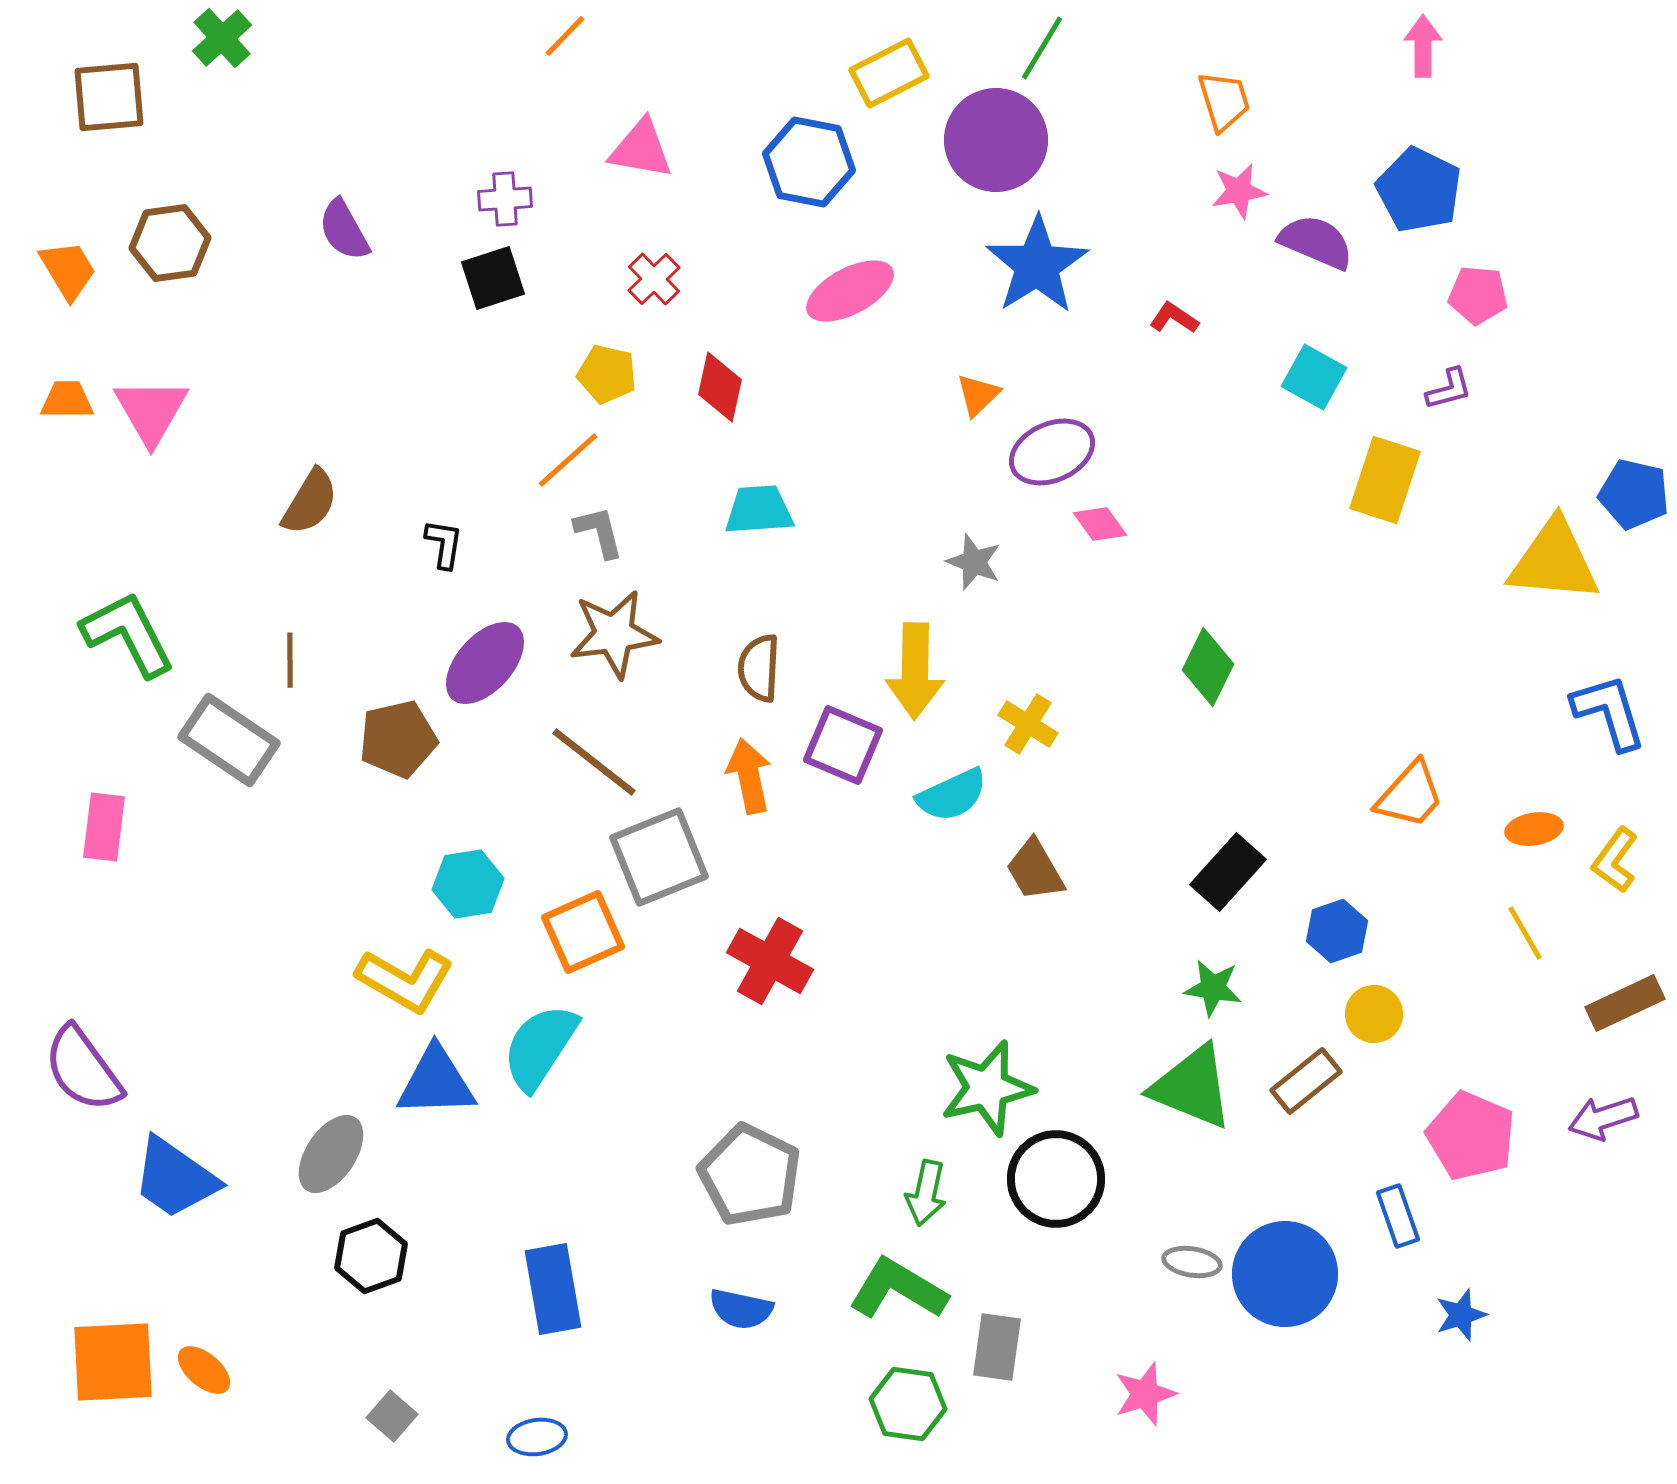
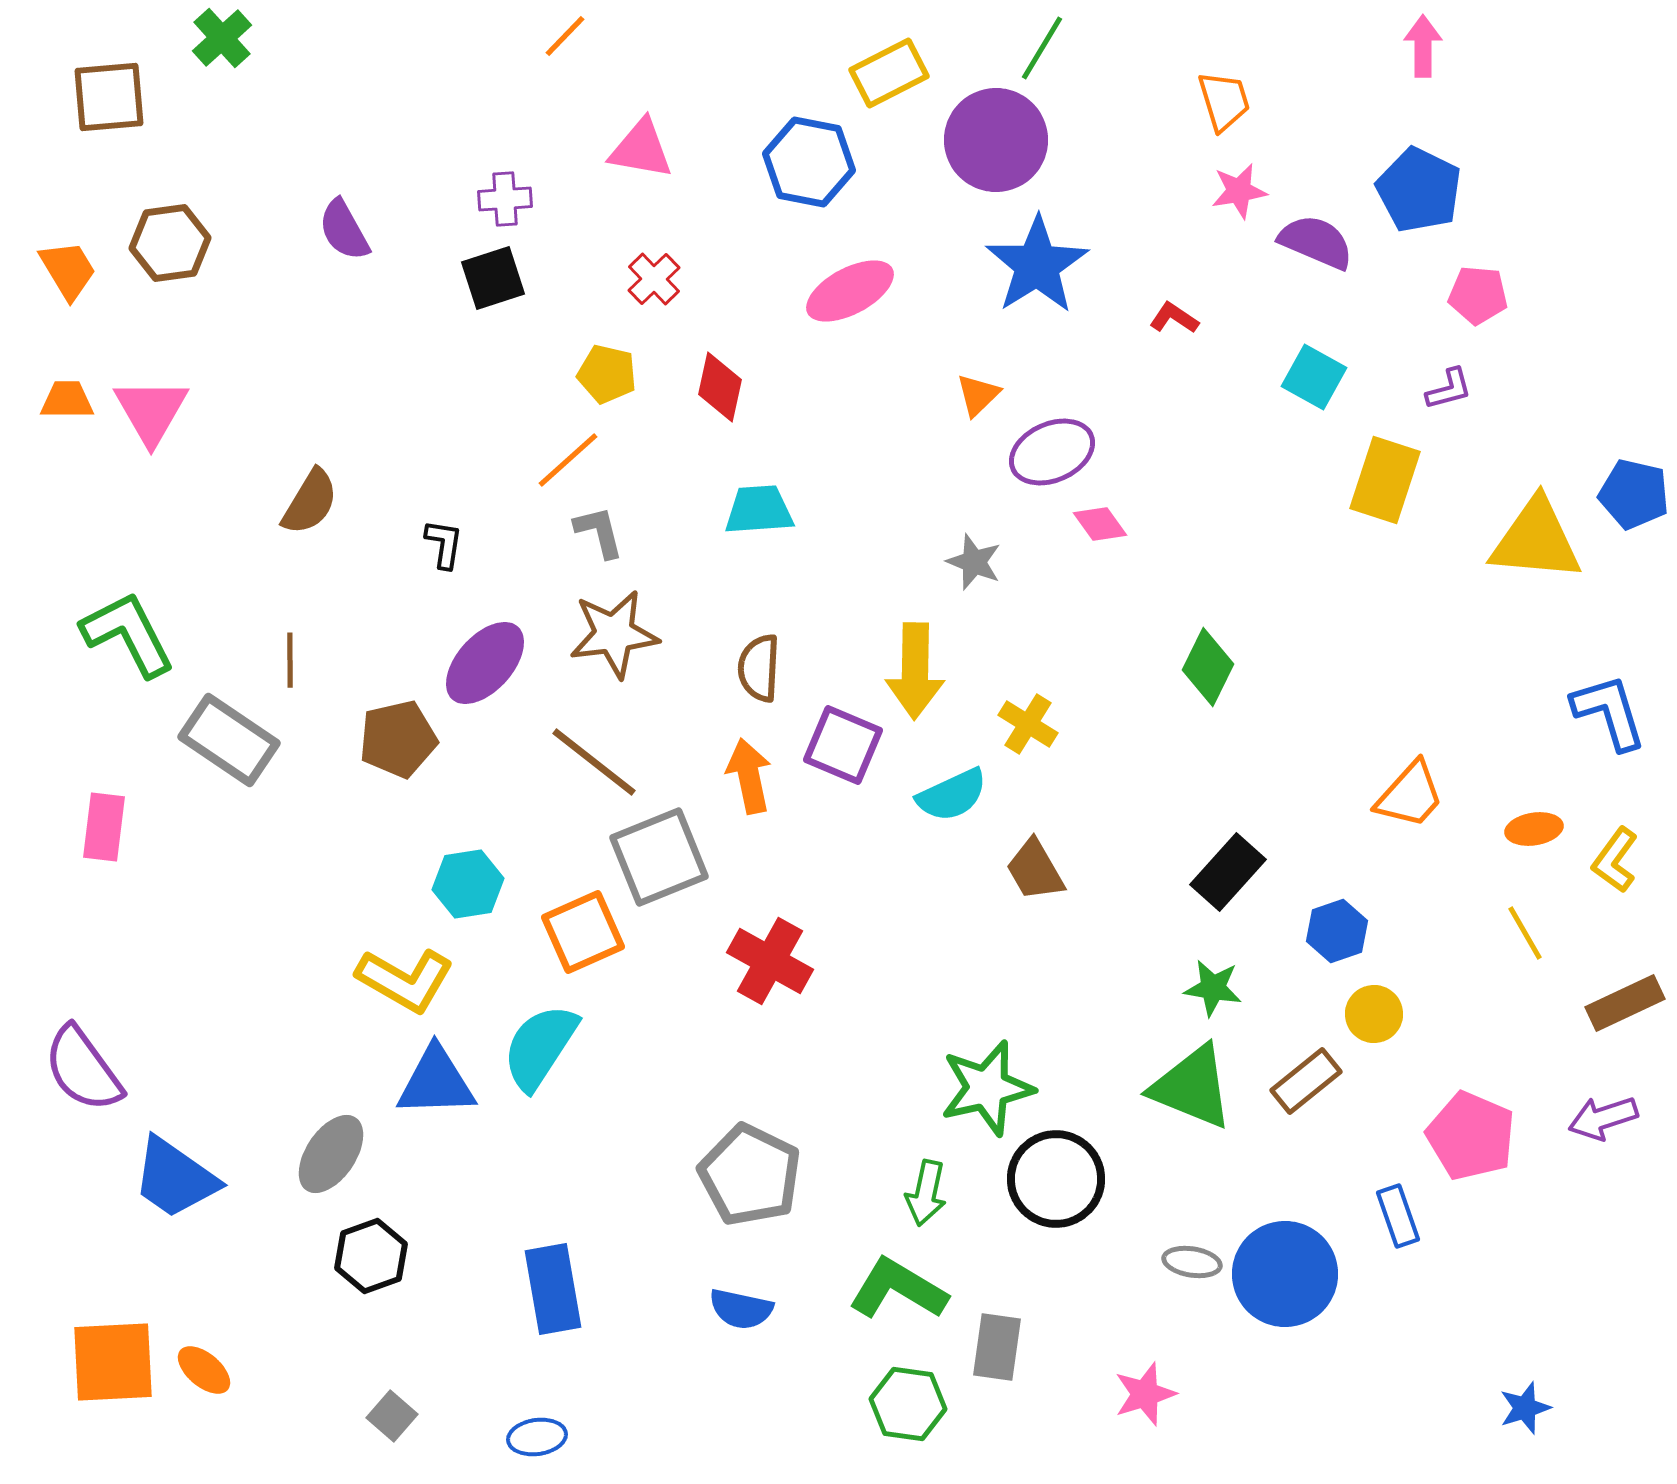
yellow triangle at (1554, 561): moved 18 px left, 21 px up
blue star at (1461, 1315): moved 64 px right, 93 px down
